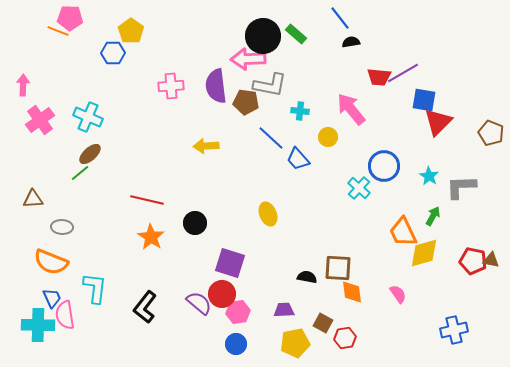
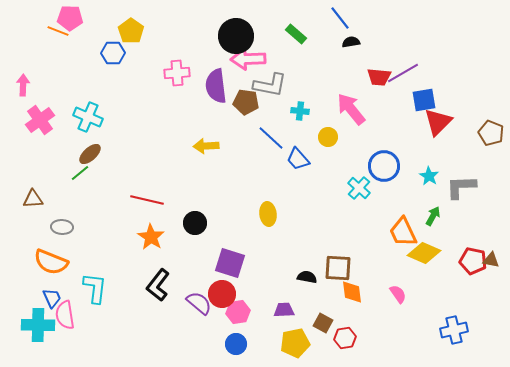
black circle at (263, 36): moved 27 px left
pink cross at (171, 86): moved 6 px right, 13 px up
blue square at (424, 100): rotated 20 degrees counterclockwise
yellow ellipse at (268, 214): rotated 15 degrees clockwise
yellow diamond at (424, 253): rotated 40 degrees clockwise
black L-shape at (145, 307): moved 13 px right, 22 px up
